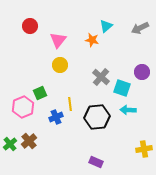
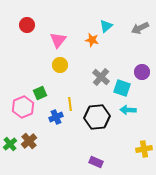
red circle: moved 3 px left, 1 px up
